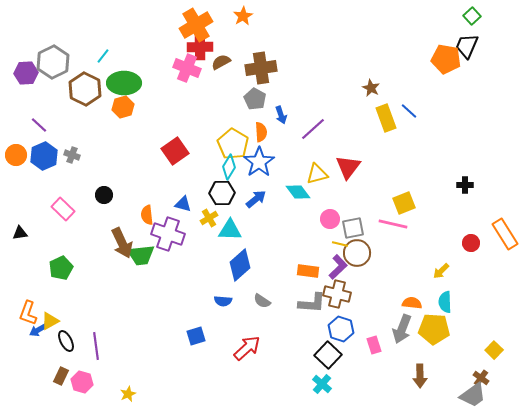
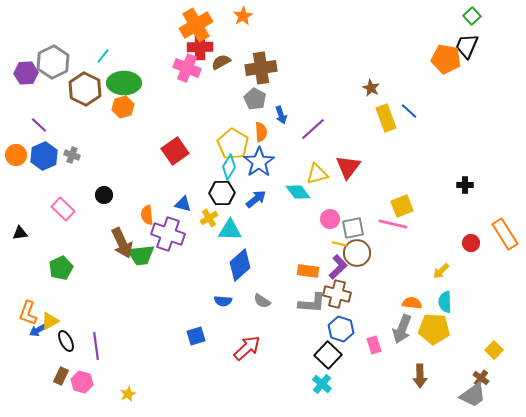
yellow square at (404, 203): moved 2 px left, 3 px down
